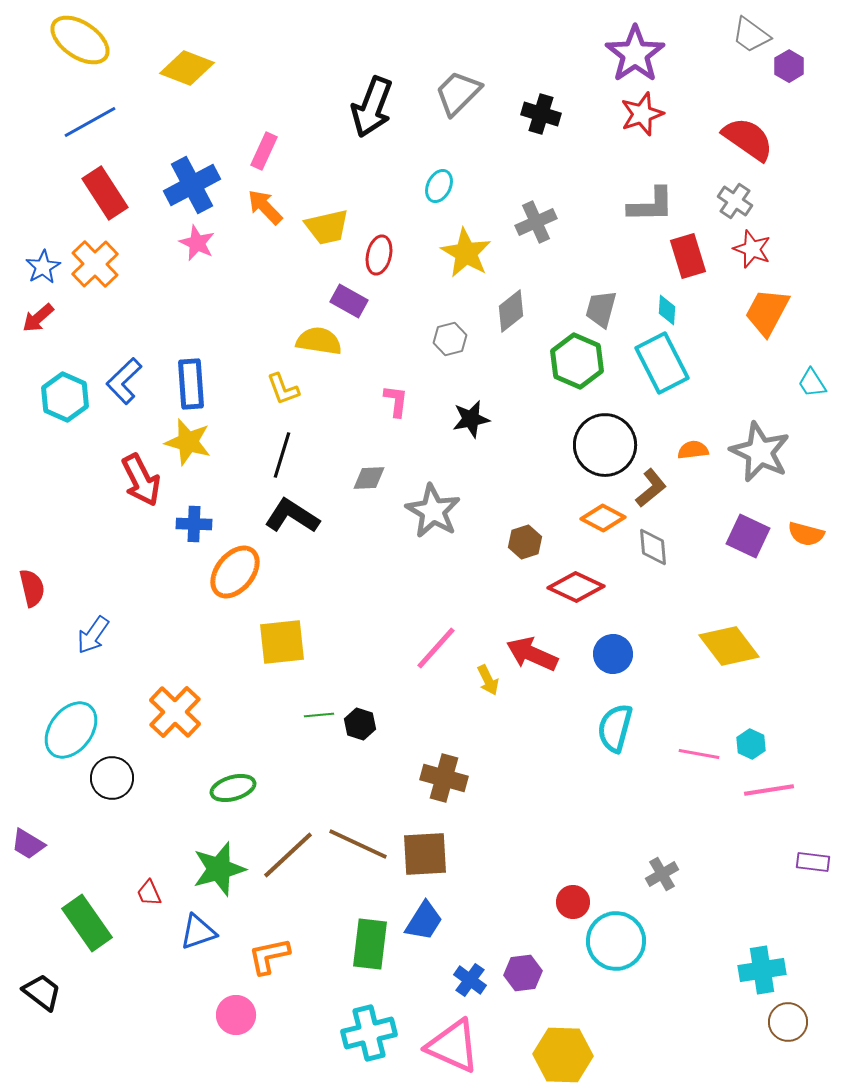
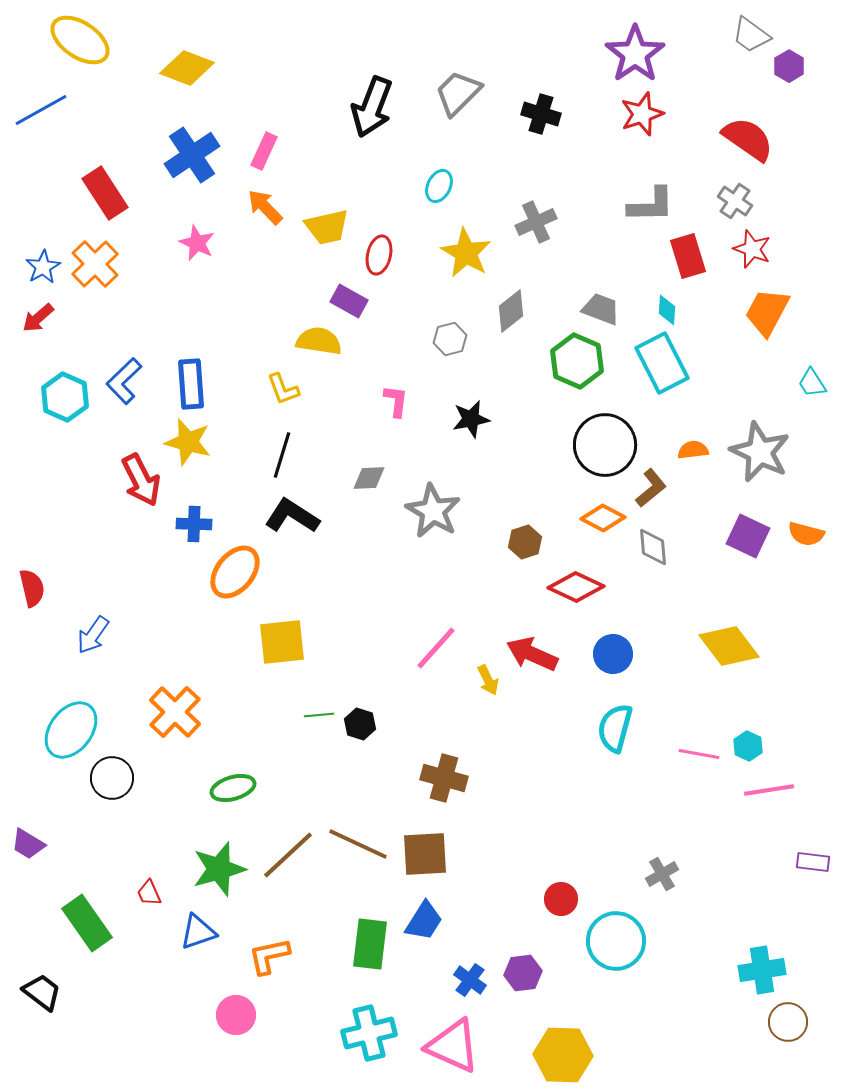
blue line at (90, 122): moved 49 px left, 12 px up
blue cross at (192, 185): moved 30 px up; rotated 6 degrees counterclockwise
gray trapezoid at (601, 309): rotated 96 degrees clockwise
cyan hexagon at (751, 744): moved 3 px left, 2 px down
red circle at (573, 902): moved 12 px left, 3 px up
